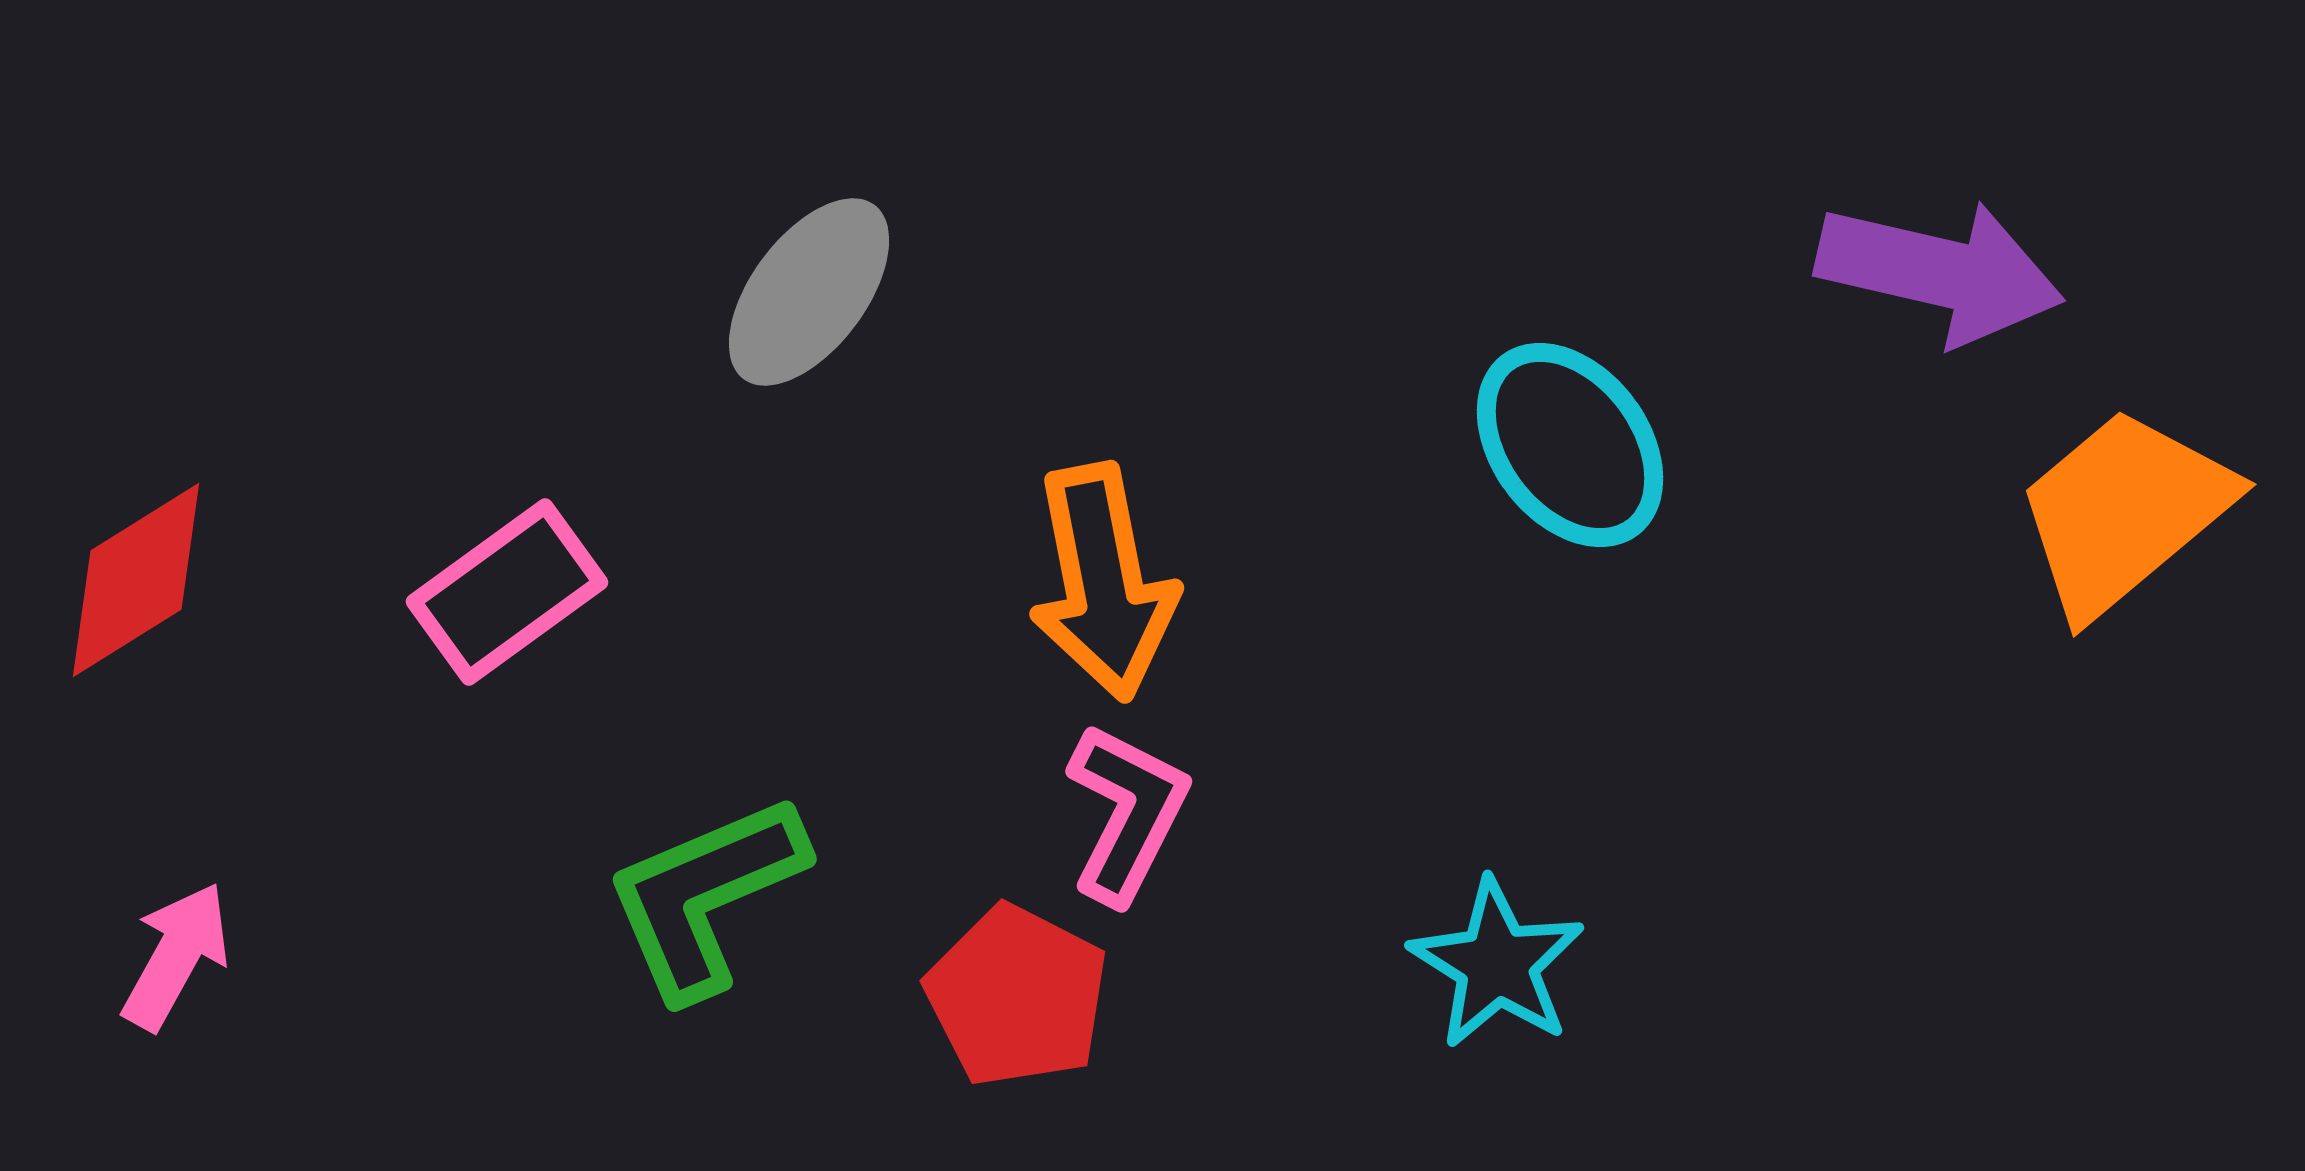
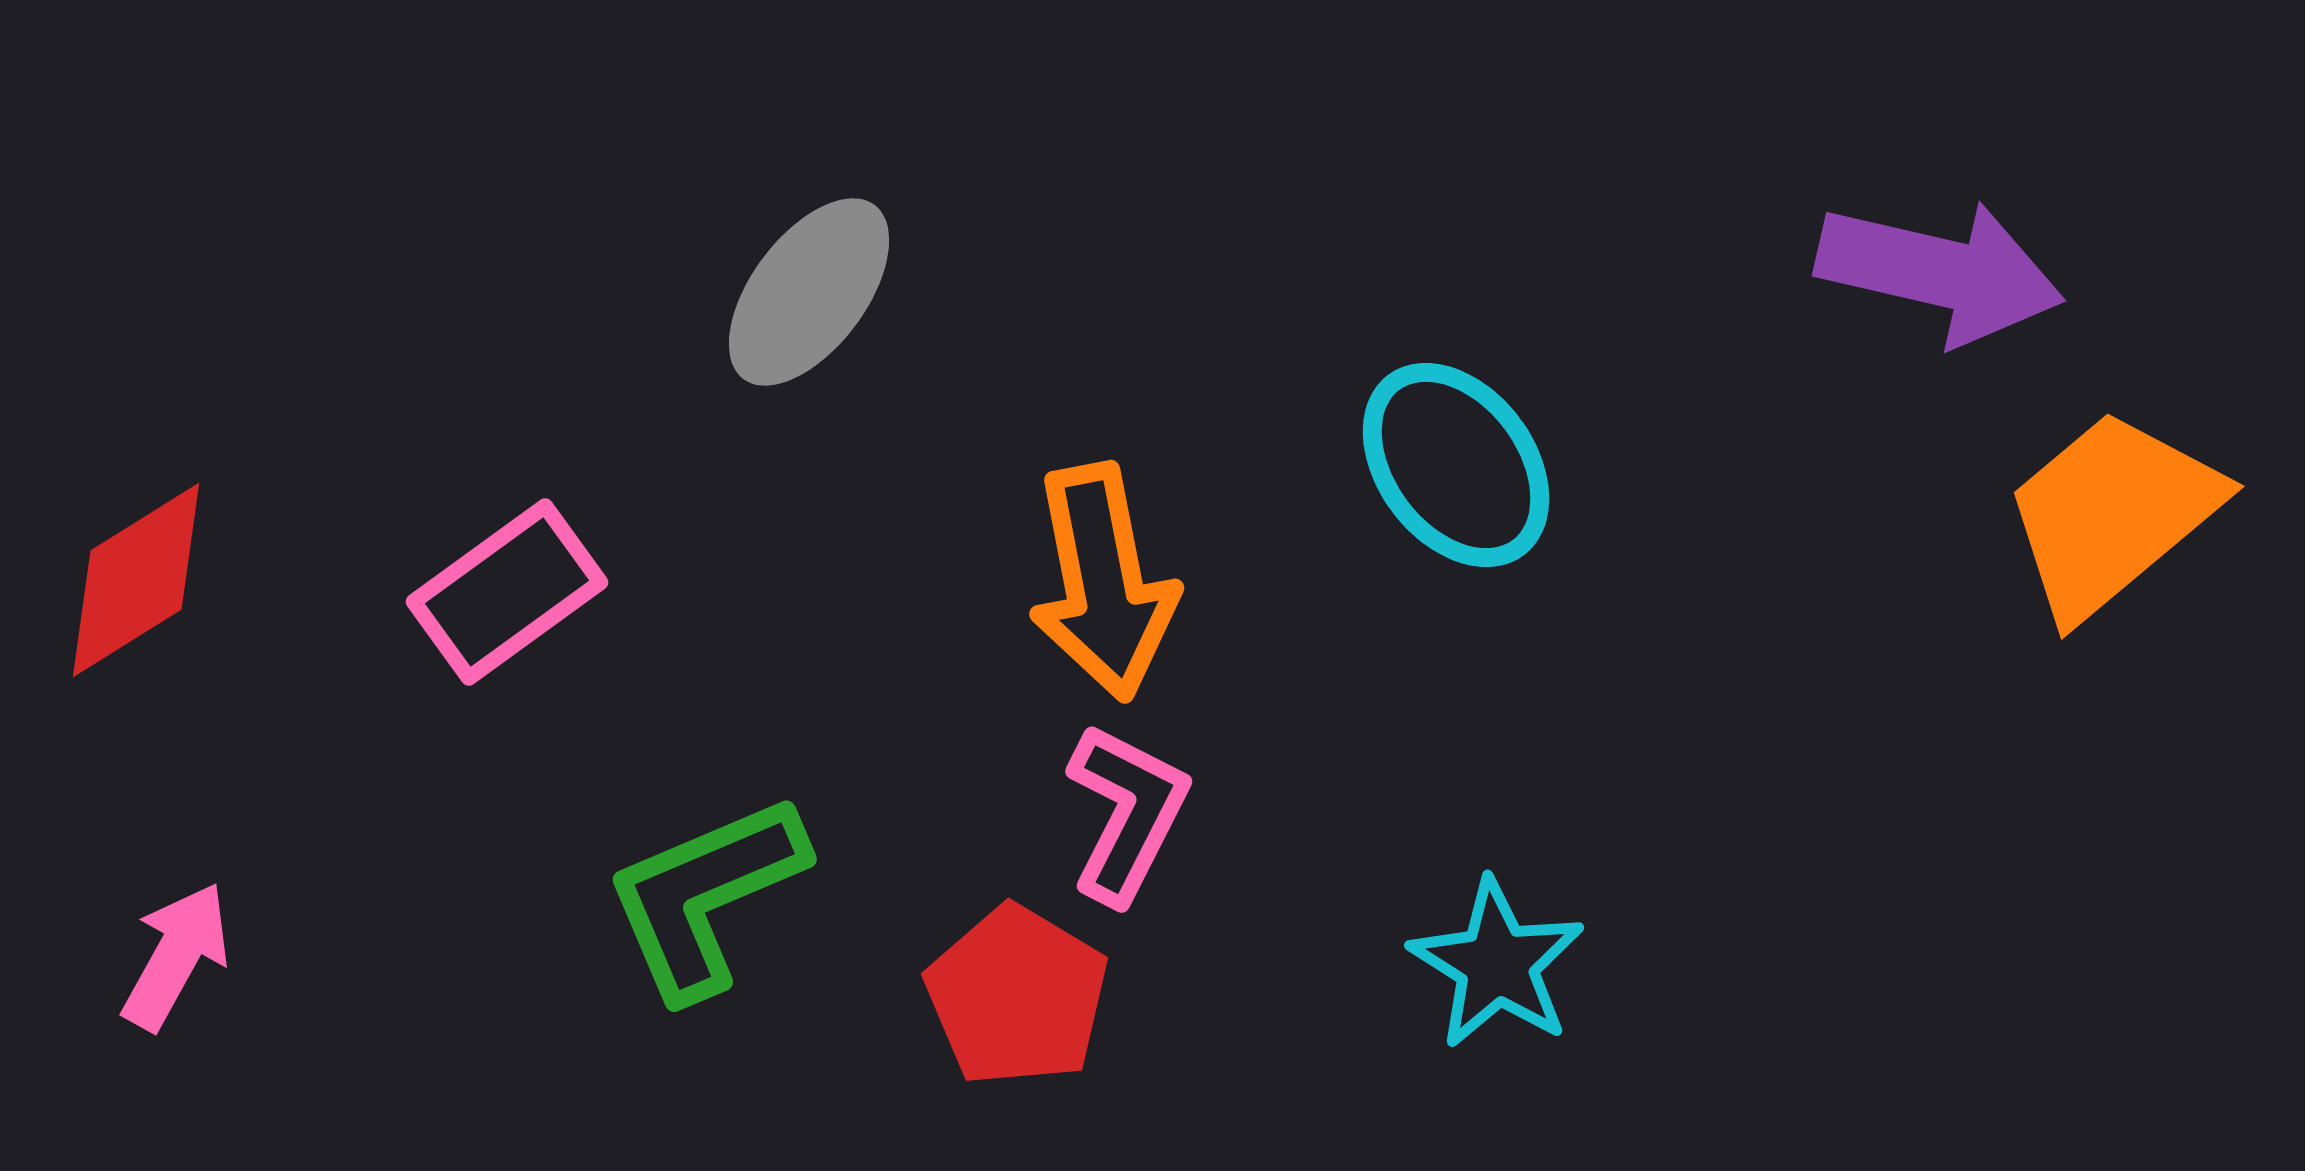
cyan ellipse: moved 114 px left, 20 px down
orange trapezoid: moved 12 px left, 2 px down
red pentagon: rotated 4 degrees clockwise
